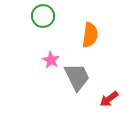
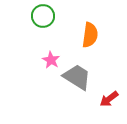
gray trapezoid: rotated 32 degrees counterclockwise
